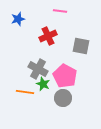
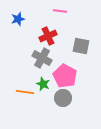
gray cross: moved 4 px right, 11 px up
